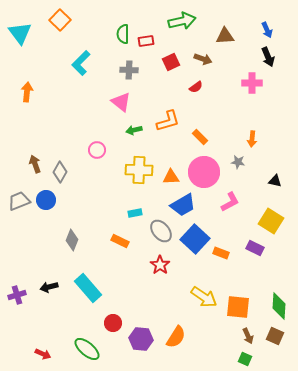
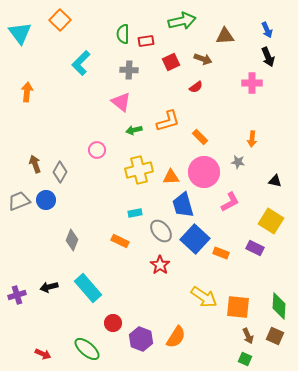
yellow cross at (139, 170): rotated 16 degrees counterclockwise
blue trapezoid at (183, 205): rotated 104 degrees clockwise
purple hexagon at (141, 339): rotated 15 degrees clockwise
